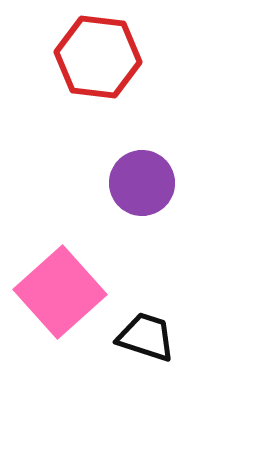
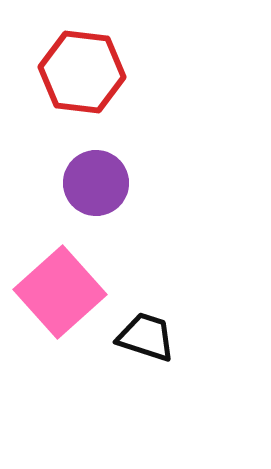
red hexagon: moved 16 px left, 15 px down
purple circle: moved 46 px left
